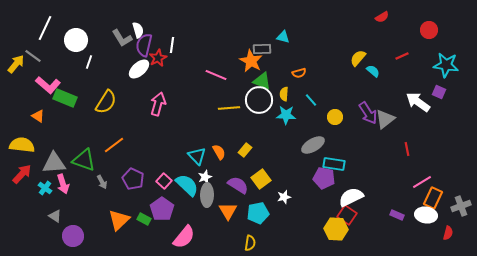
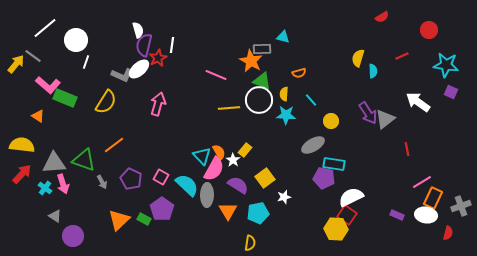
white line at (45, 28): rotated 25 degrees clockwise
gray L-shape at (122, 38): moved 37 px down; rotated 35 degrees counterclockwise
yellow semicircle at (358, 58): rotated 24 degrees counterclockwise
white line at (89, 62): moved 3 px left
cyan semicircle at (373, 71): rotated 48 degrees clockwise
purple square at (439, 92): moved 12 px right
yellow circle at (335, 117): moved 4 px left, 4 px down
cyan triangle at (197, 156): moved 5 px right
white star at (205, 177): moved 28 px right, 17 px up; rotated 16 degrees counterclockwise
purple pentagon at (133, 179): moved 2 px left
yellow square at (261, 179): moved 4 px right, 1 px up
pink square at (164, 181): moved 3 px left, 4 px up; rotated 14 degrees counterclockwise
pink semicircle at (184, 237): moved 30 px right, 68 px up; rotated 10 degrees counterclockwise
